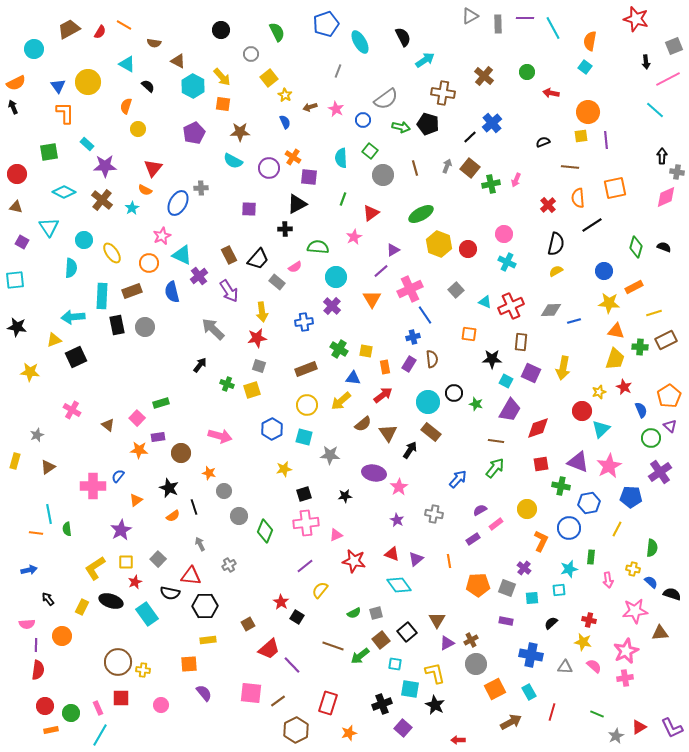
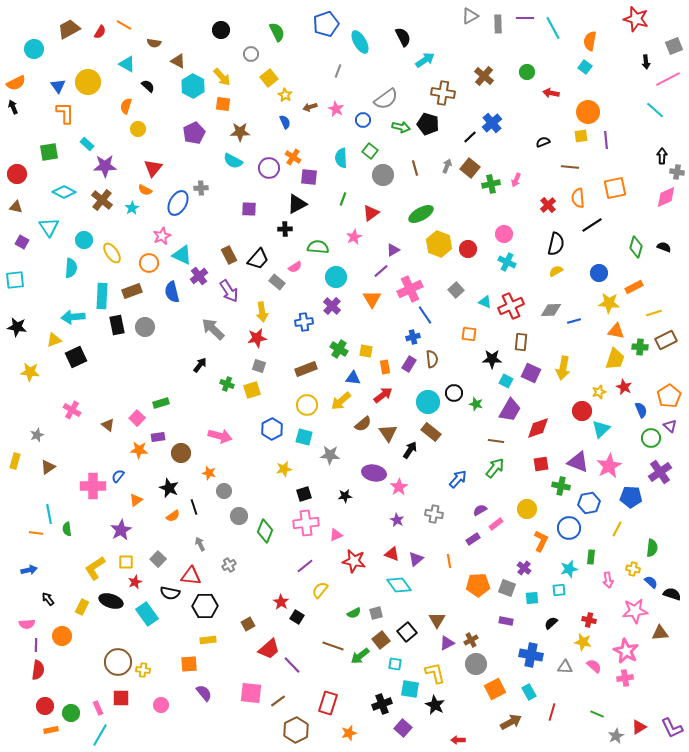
blue circle at (604, 271): moved 5 px left, 2 px down
pink star at (626, 651): rotated 20 degrees counterclockwise
